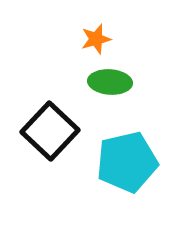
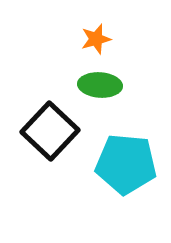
green ellipse: moved 10 px left, 3 px down
cyan pentagon: moved 1 px left, 2 px down; rotated 18 degrees clockwise
